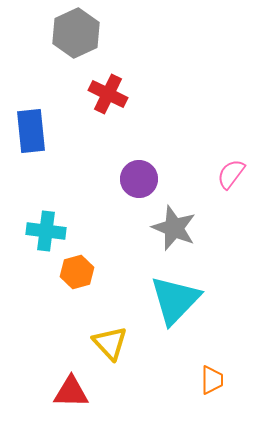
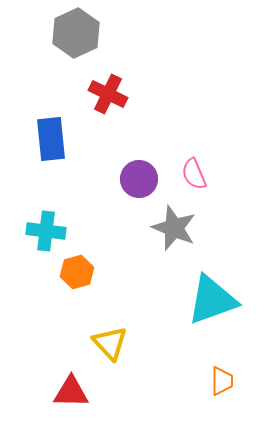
blue rectangle: moved 20 px right, 8 px down
pink semicircle: moved 37 px left; rotated 60 degrees counterclockwise
cyan triangle: moved 37 px right; rotated 26 degrees clockwise
orange trapezoid: moved 10 px right, 1 px down
